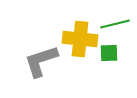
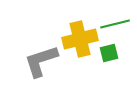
yellow cross: rotated 20 degrees counterclockwise
green square: rotated 12 degrees counterclockwise
